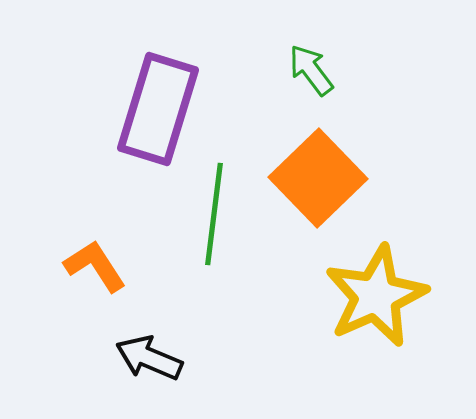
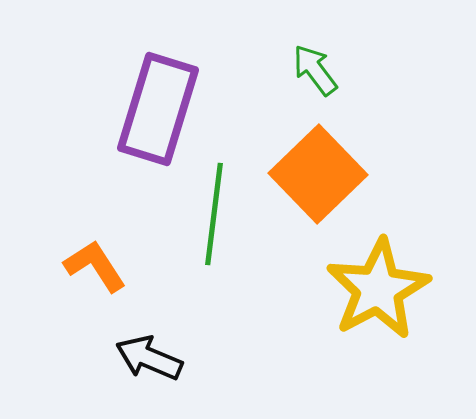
green arrow: moved 4 px right
orange square: moved 4 px up
yellow star: moved 2 px right, 7 px up; rotated 4 degrees counterclockwise
